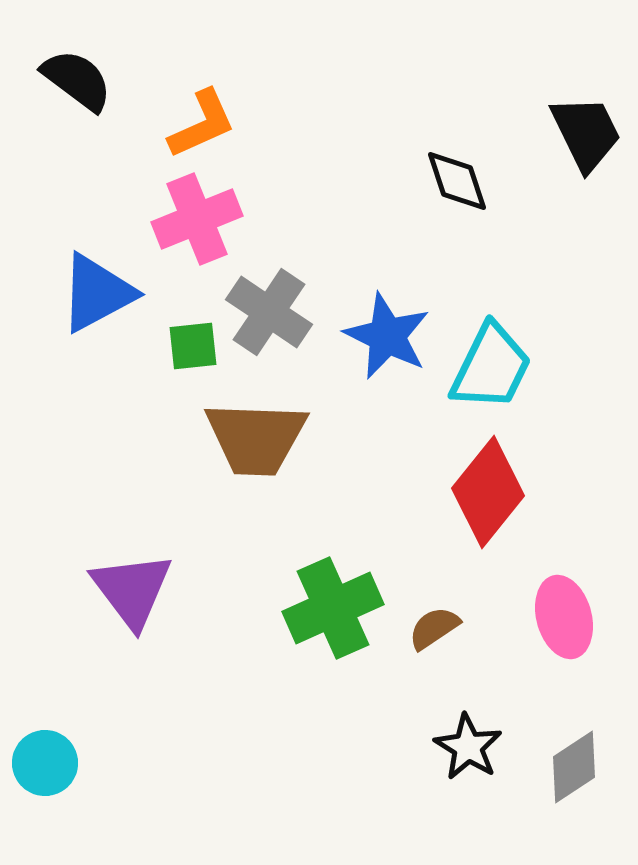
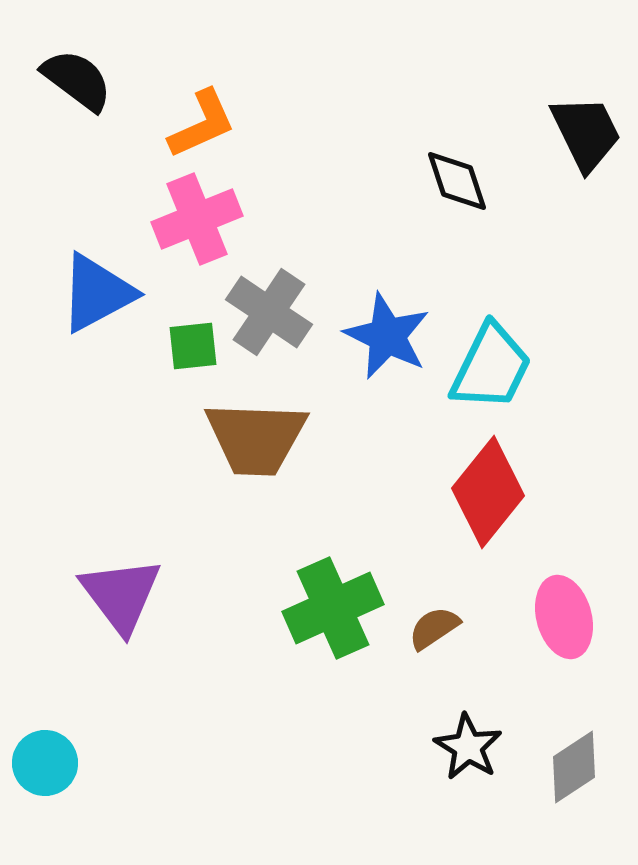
purple triangle: moved 11 px left, 5 px down
